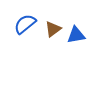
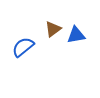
blue semicircle: moved 2 px left, 23 px down
